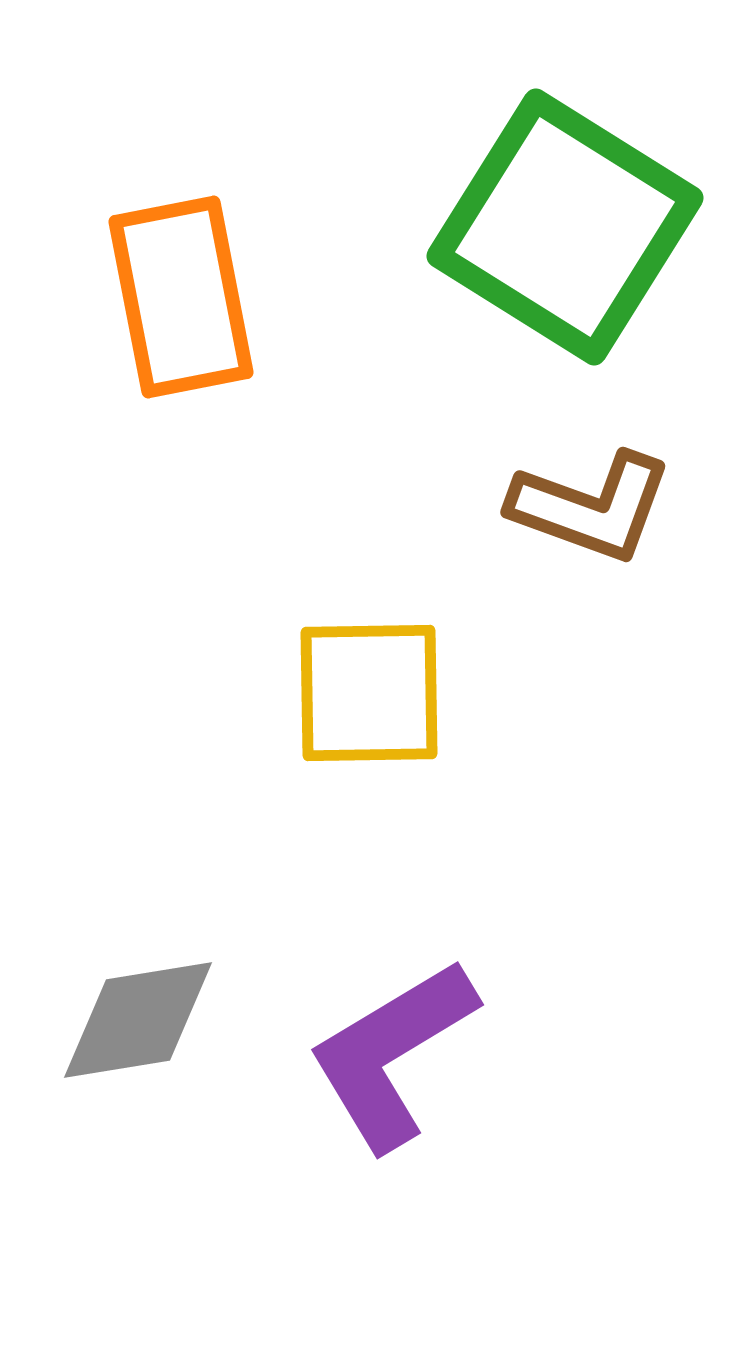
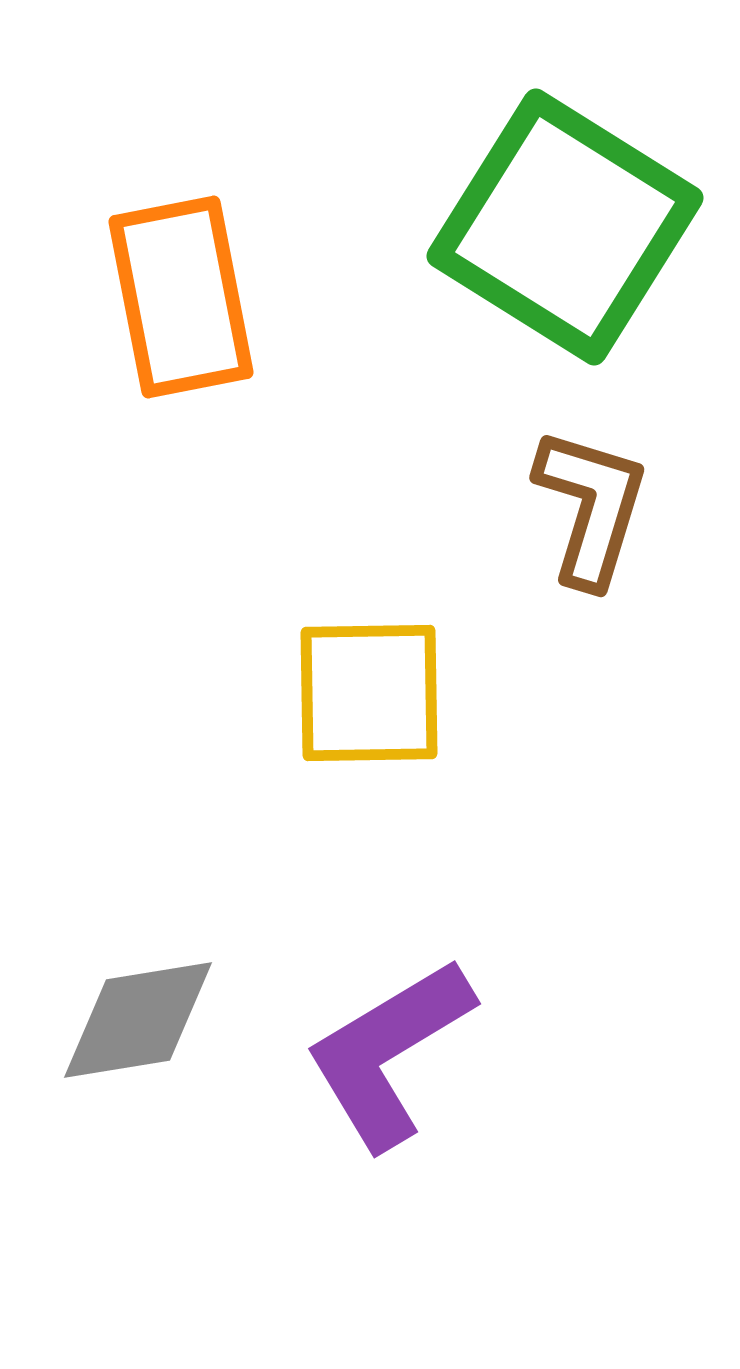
brown L-shape: rotated 93 degrees counterclockwise
purple L-shape: moved 3 px left, 1 px up
